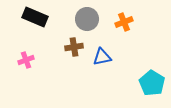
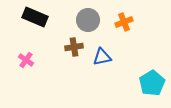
gray circle: moved 1 px right, 1 px down
pink cross: rotated 35 degrees counterclockwise
cyan pentagon: rotated 10 degrees clockwise
